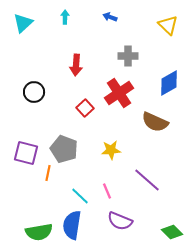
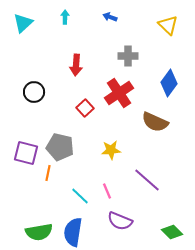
blue diamond: rotated 24 degrees counterclockwise
gray pentagon: moved 4 px left, 2 px up; rotated 8 degrees counterclockwise
blue semicircle: moved 1 px right, 7 px down
